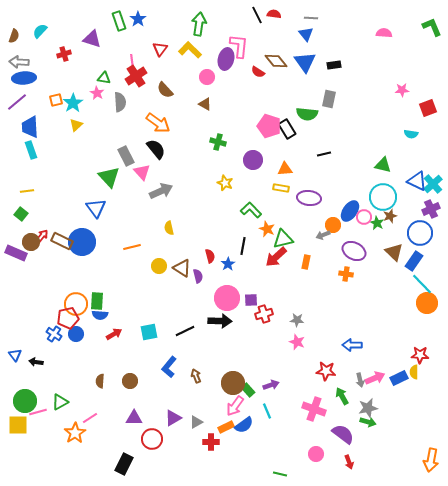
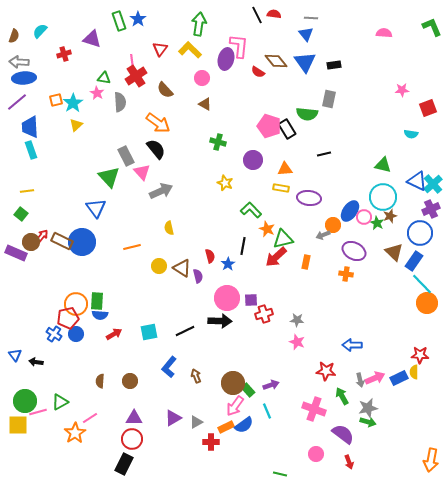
pink circle at (207, 77): moved 5 px left, 1 px down
red circle at (152, 439): moved 20 px left
